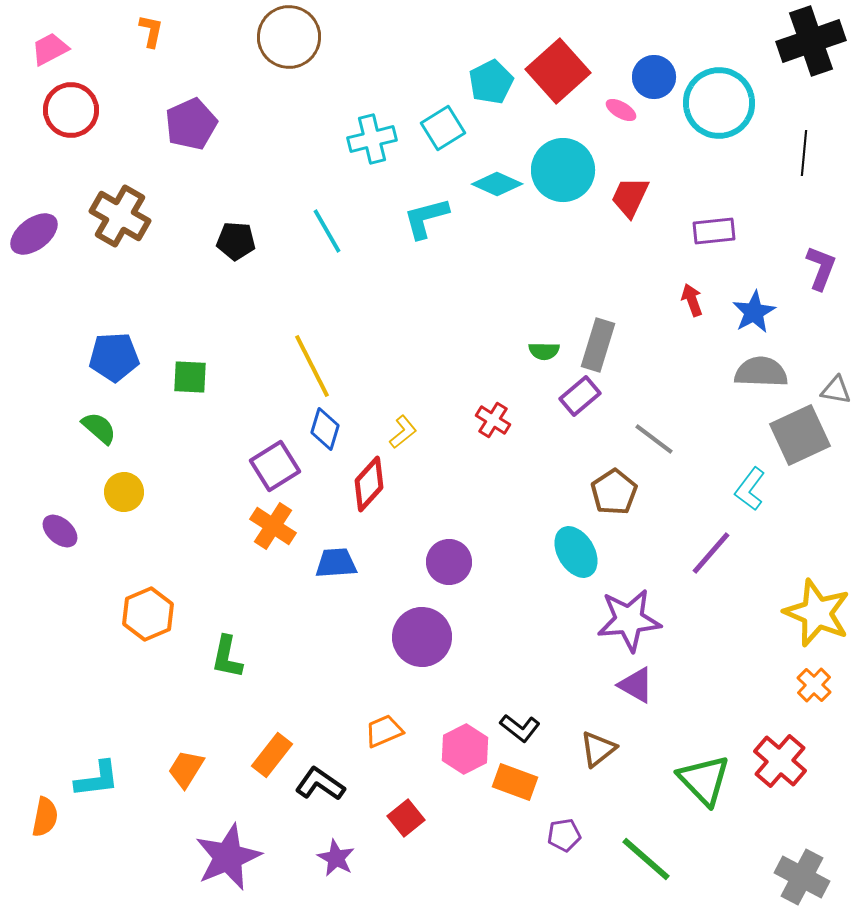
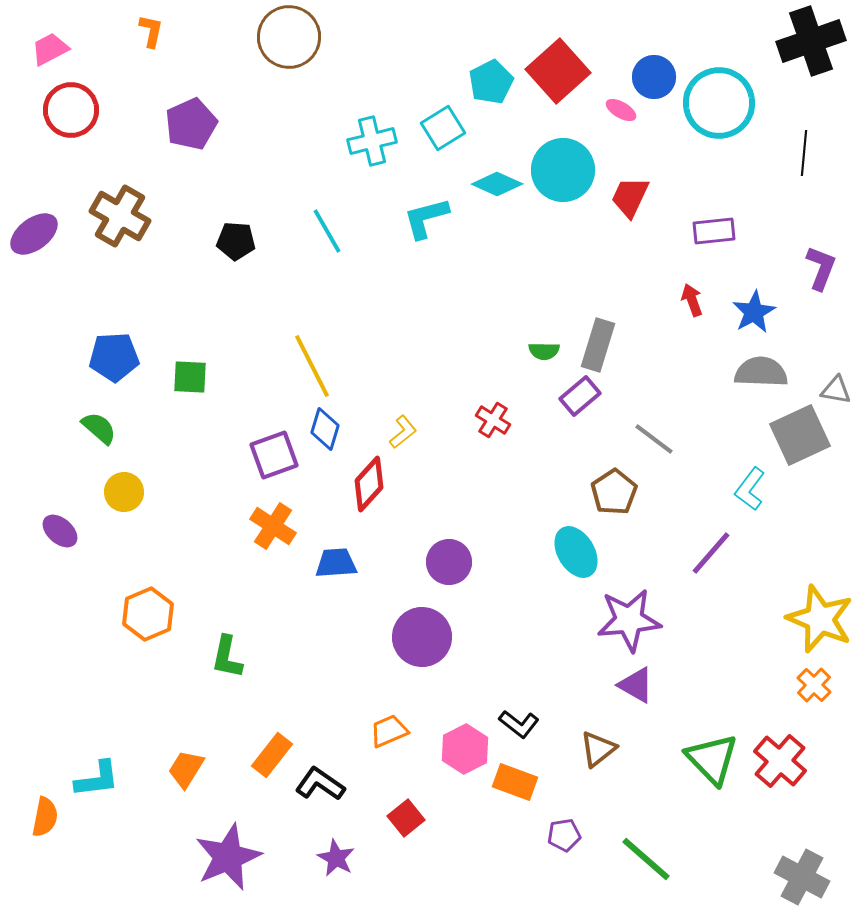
cyan cross at (372, 139): moved 2 px down
purple square at (275, 466): moved 1 px left, 11 px up; rotated 12 degrees clockwise
yellow star at (817, 613): moved 3 px right, 6 px down
black L-shape at (520, 728): moved 1 px left, 4 px up
orange trapezoid at (384, 731): moved 5 px right
green triangle at (704, 780): moved 8 px right, 21 px up
